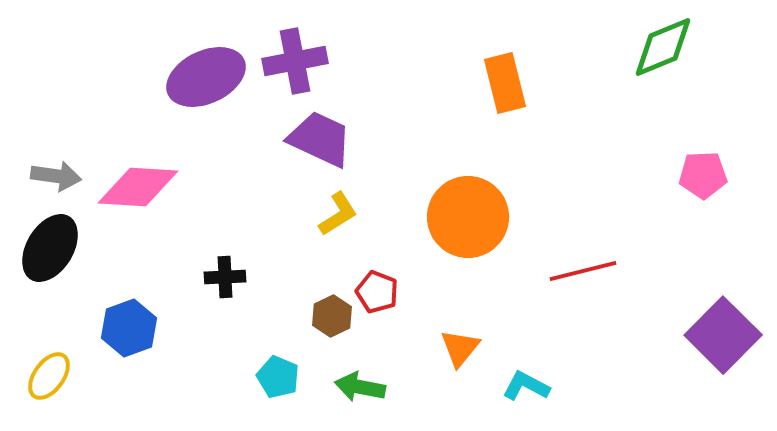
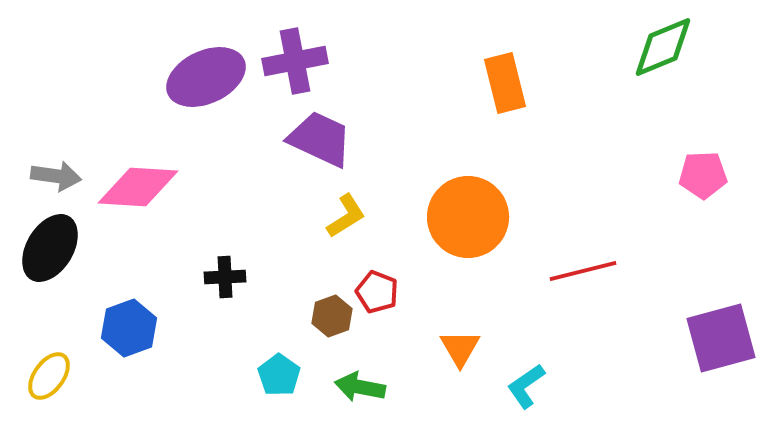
yellow L-shape: moved 8 px right, 2 px down
brown hexagon: rotated 6 degrees clockwise
purple square: moved 2 px left, 3 px down; rotated 30 degrees clockwise
orange triangle: rotated 9 degrees counterclockwise
cyan pentagon: moved 1 px right, 2 px up; rotated 12 degrees clockwise
cyan L-shape: rotated 63 degrees counterclockwise
